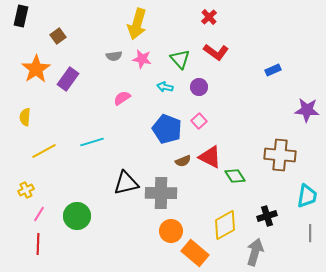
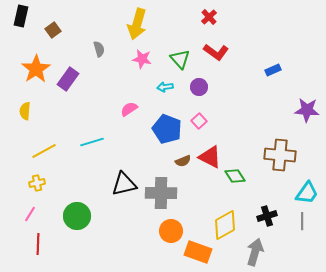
brown square: moved 5 px left, 6 px up
gray semicircle: moved 15 px left, 7 px up; rotated 98 degrees counterclockwise
cyan arrow: rotated 21 degrees counterclockwise
pink semicircle: moved 7 px right, 11 px down
yellow semicircle: moved 6 px up
black triangle: moved 2 px left, 1 px down
yellow cross: moved 11 px right, 7 px up; rotated 14 degrees clockwise
cyan trapezoid: moved 3 px up; rotated 25 degrees clockwise
pink line: moved 9 px left
gray line: moved 8 px left, 12 px up
orange rectangle: moved 3 px right, 1 px up; rotated 20 degrees counterclockwise
